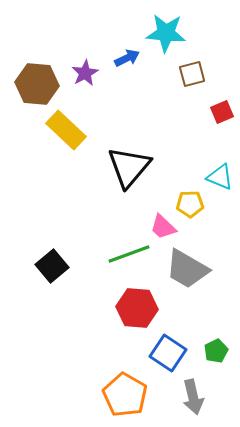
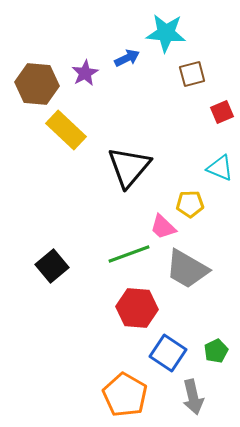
cyan triangle: moved 9 px up
